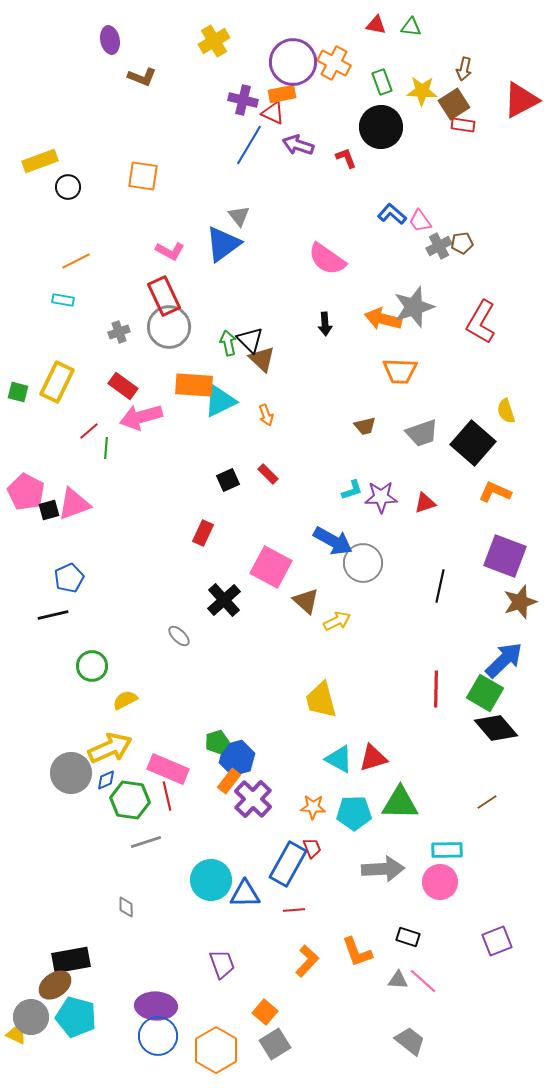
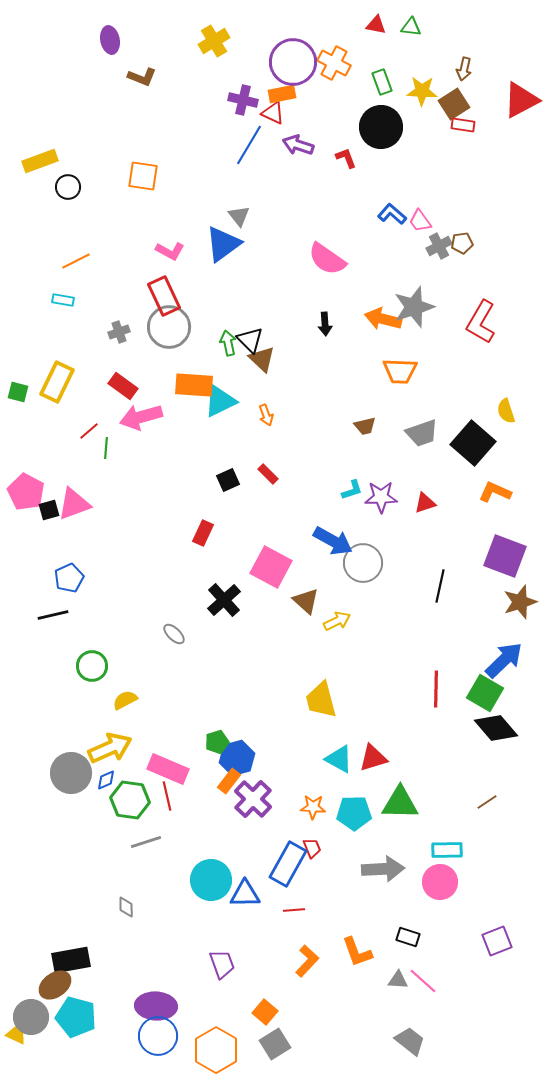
gray ellipse at (179, 636): moved 5 px left, 2 px up
